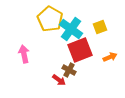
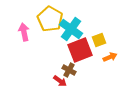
yellow square: moved 1 px left, 13 px down
pink arrow: moved 22 px up
red arrow: moved 1 px right, 1 px down
